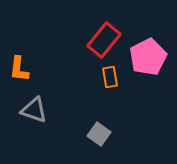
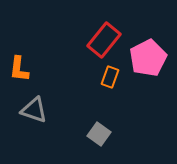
pink pentagon: moved 1 px down
orange rectangle: rotated 30 degrees clockwise
